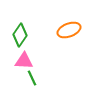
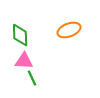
green diamond: rotated 35 degrees counterclockwise
